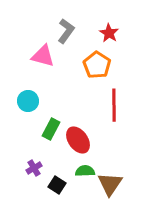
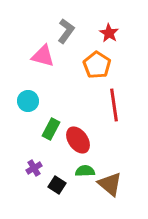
red line: rotated 8 degrees counterclockwise
brown triangle: rotated 24 degrees counterclockwise
